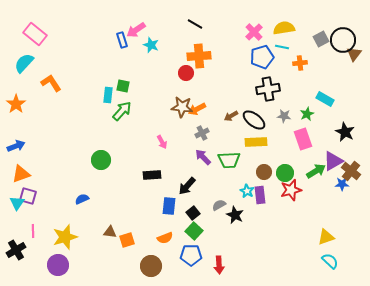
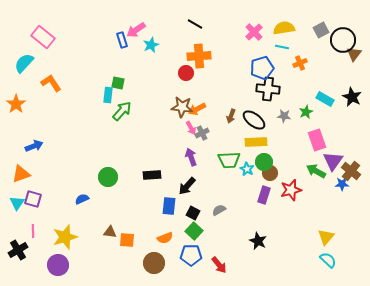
pink rectangle at (35, 34): moved 8 px right, 3 px down
gray square at (321, 39): moved 9 px up
cyan star at (151, 45): rotated 28 degrees clockwise
blue pentagon at (262, 57): moved 11 px down
orange cross at (300, 63): rotated 16 degrees counterclockwise
green square at (123, 86): moved 5 px left, 3 px up
black cross at (268, 89): rotated 15 degrees clockwise
green star at (307, 114): moved 1 px left, 2 px up
brown arrow at (231, 116): rotated 40 degrees counterclockwise
black star at (345, 132): moved 7 px right, 35 px up
pink rectangle at (303, 139): moved 14 px right, 1 px down
pink arrow at (162, 142): moved 29 px right, 14 px up
blue arrow at (16, 146): moved 18 px right
purple arrow at (203, 157): moved 12 px left; rotated 24 degrees clockwise
green circle at (101, 160): moved 7 px right, 17 px down
purple triangle at (333, 161): rotated 25 degrees counterclockwise
green arrow at (316, 171): rotated 120 degrees counterclockwise
brown circle at (264, 172): moved 6 px right, 1 px down
green circle at (285, 173): moved 21 px left, 11 px up
cyan star at (247, 191): moved 22 px up
purple rectangle at (260, 195): moved 4 px right; rotated 24 degrees clockwise
purple square at (28, 196): moved 5 px right, 3 px down
gray semicircle at (219, 205): moved 5 px down
black square at (193, 213): rotated 24 degrees counterclockwise
black star at (235, 215): moved 23 px right, 26 px down
yellow triangle at (326, 237): rotated 30 degrees counterclockwise
orange square at (127, 240): rotated 21 degrees clockwise
black cross at (16, 250): moved 2 px right
cyan semicircle at (330, 261): moved 2 px left, 1 px up
red arrow at (219, 265): rotated 36 degrees counterclockwise
brown circle at (151, 266): moved 3 px right, 3 px up
